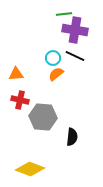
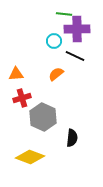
green line: rotated 14 degrees clockwise
purple cross: moved 2 px right, 1 px up; rotated 10 degrees counterclockwise
cyan circle: moved 1 px right, 17 px up
red cross: moved 2 px right, 2 px up; rotated 30 degrees counterclockwise
gray hexagon: rotated 20 degrees clockwise
black semicircle: moved 1 px down
yellow diamond: moved 12 px up
